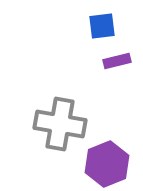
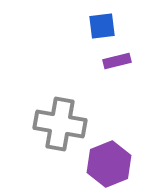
purple hexagon: moved 2 px right
